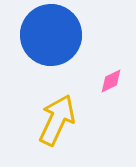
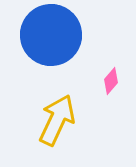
pink diamond: rotated 24 degrees counterclockwise
